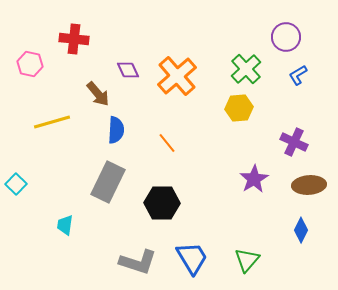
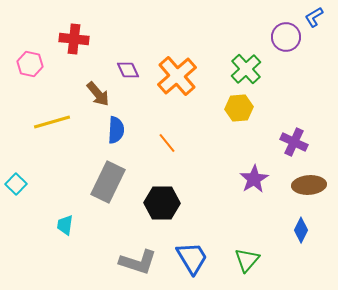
blue L-shape: moved 16 px right, 58 px up
